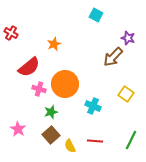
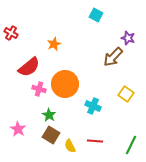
green star: moved 2 px left, 3 px down; rotated 24 degrees counterclockwise
brown square: rotated 18 degrees counterclockwise
green line: moved 5 px down
